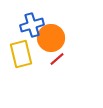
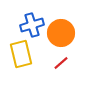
orange circle: moved 10 px right, 5 px up
red line: moved 4 px right, 4 px down
